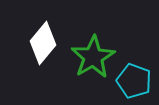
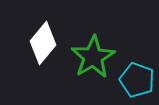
cyan pentagon: moved 3 px right, 1 px up
